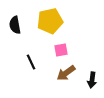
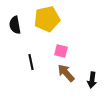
yellow pentagon: moved 3 px left, 2 px up
pink square: moved 1 px down; rotated 24 degrees clockwise
black line: rotated 14 degrees clockwise
brown arrow: rotated 84 degrees clockwise
